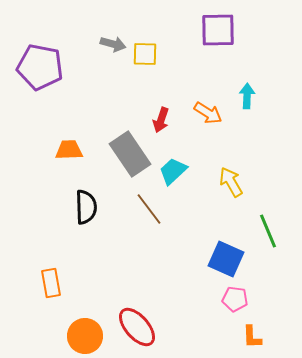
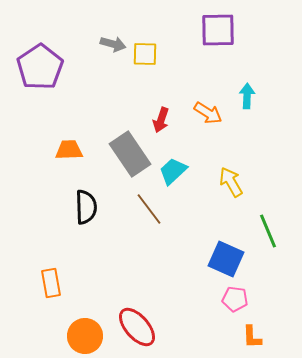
purple pentagon: rotated 27 degrees clockwise
